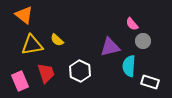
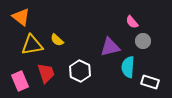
orange triangle: moved 3 px left, 2 px down
pink semicircle: moved 2 px up
cyan semicircle: moved 1 px left, 1 px down
